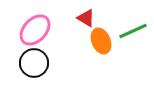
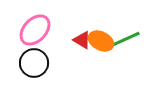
red triangle: moved 4 px left, 22 px down
green line: moved 7 px left, 8 px down
orange ellipse: rotated 40 degrees counterclockwise
